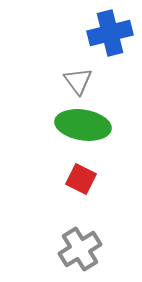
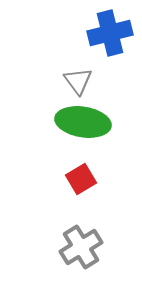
green ellipse: moved 3 px up
red square: rotated 32 degrees clockwise
gray cross: moved 1 px right, 2 px up
